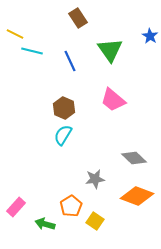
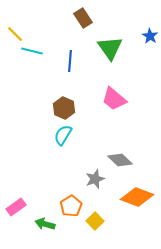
brown rectangle: moved 5 px right
yellow line: rotated 18 degrees clockwise
green triangle: moved 2 px up
blue line: rotated 30 degrees clockwise
pink trapezoid: moved 1 px right, 1 px up
gray diamond: moved 14 px left, 2 px down
gray star: rotated 12 degrees counterclockwise
orange diamond: moved 1 px down
pink rectangle: rotated 12 degrees clockwise
yellow square: rotated 12 degrees clockwise
